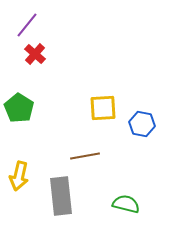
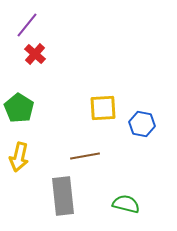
yellow arrow: moved 19 px up
gray rectangle: moved 2 px right
